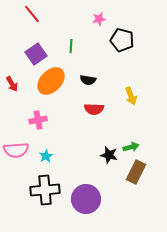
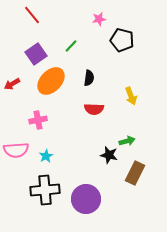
red line: moved 1 px down
green line: rotated 40 degrees clockwise
black semicircle: moved 1 px right, 2 px up; rotated 91 degrees counterclockwise
red arrow: rotated 91 degrees clockwise
green arrow: moved 4 px left, 6 px up
brown rectangle: moved 1 px left, 1 px down
